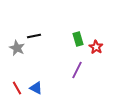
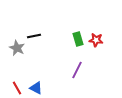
red star: moved 7 px up; rotated 24 degrees counterclockwise
